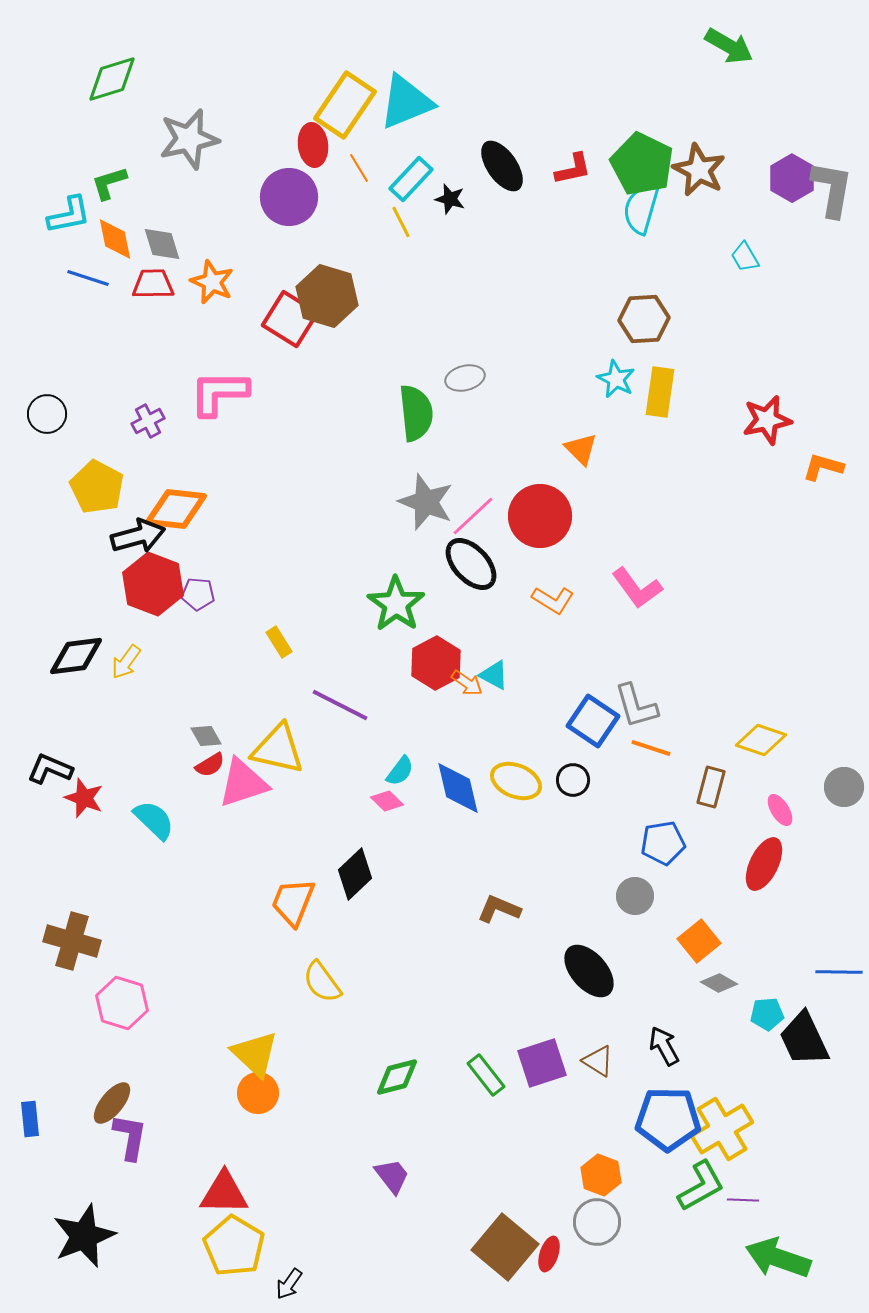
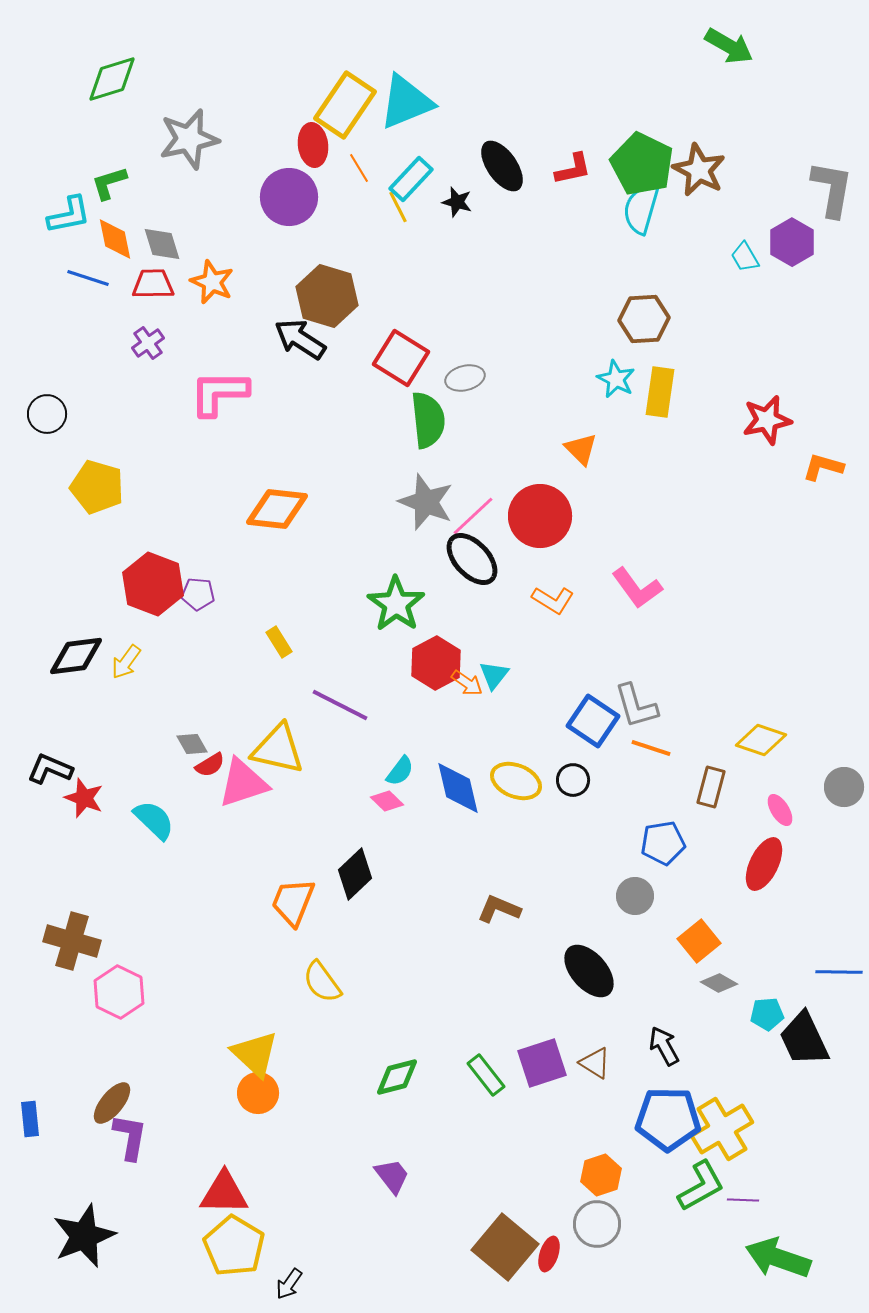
purple hexagon at (792, 178): moved 64 px down
black star at (450, 199): moved 7 px right, 3 px down
yellow line at (401, 222): moved 3 px left, 15 px up
red square at (290, 319): moved 111 px right, 39 px down
green semicircle at (416, 413): moved 12 px right, 7 px down
purple cross at (148, 421): moved 78 px up; rotated 8 degrees counterclockwise
yellow pentagon at (97, 487): rotated 12 degrees counterclockwise
orange diamond at (176, 509): moved 101 px right
black arrow at (138, 536): moved 162 px right, 197 px up; rotated 132 degrees counterclockwise
black ellipse at (471, 564): moved 1 px right, 5 px up
cyan triangle at (494, 675): rotated 40 degrees clockwise
gray diamond at (206, 736): moved 14 px left, 8 px down
pink hexagon at (122, 1003): moved 3 px left, 11 px up; rotated 9 degrees clockwise
brown triangle at (598, 1061): moved 3 px left, 2 px down
orange hexagon at (601, 1175): rotated 21 degrees clockwise
gray circle at (597, 1222): moved 2 px down
